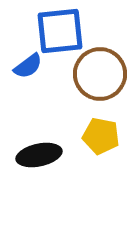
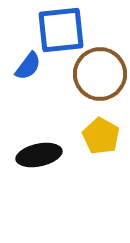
blue square: moved 1 px right, 1 px up
blue semicircle: rotated 16 degrees counterclockwise
yellow pentagon: rotated 18 degrees clockwise
